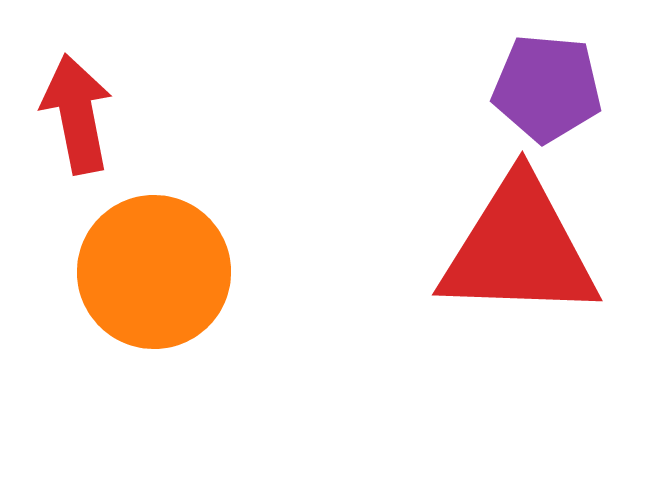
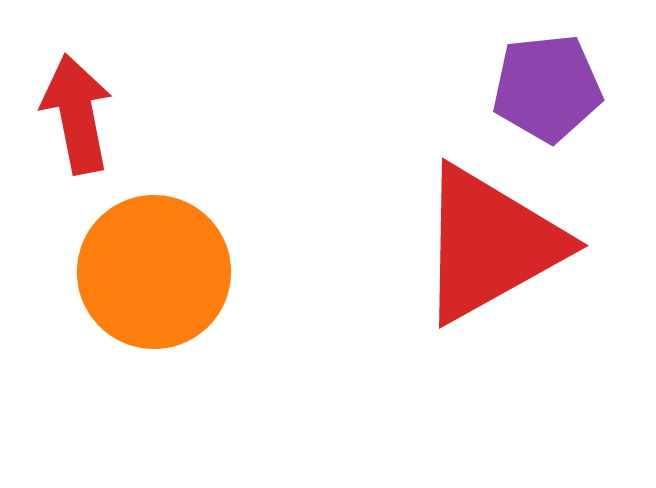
purple pentagon: rotated 11 degrees counterclockwise
red triangle: moved 29 px left, 5 px up; rotated 31 degrees counterclockwise
